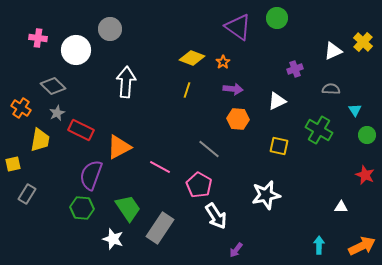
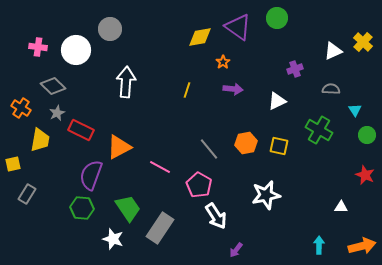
pink cross at (38, 38): moved 9 px down
yellow diamond at (192, 58): moved 8 px right, 21 px up; rotated 30 degrees counterclockwise
orange hexagon at (238, 119): moved 8 px right, 24 px down; rotated 15 degrees counterclockwise
gray line at (209, 149): rotated 10 degrees clockwise
orange arrow at (362, 246): rotated 12 degrees clockwise
